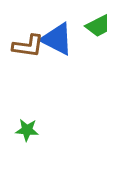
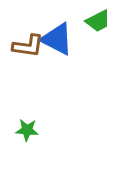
green trapezoid: moved 5 px up
